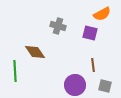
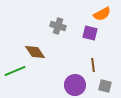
green line: rotated 70 degrees clockwise
